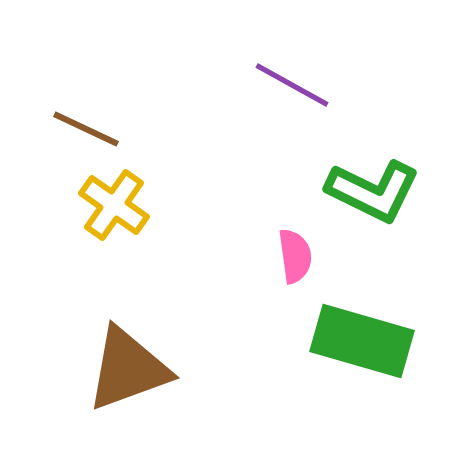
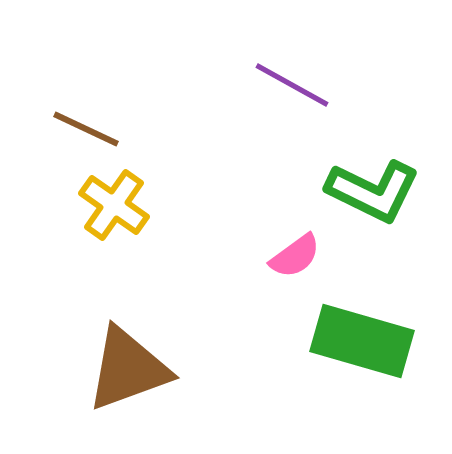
pink semicircle: rotated 62 degrees clockwise
